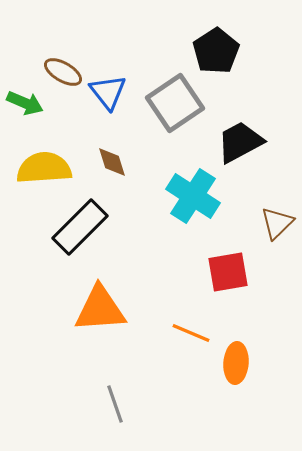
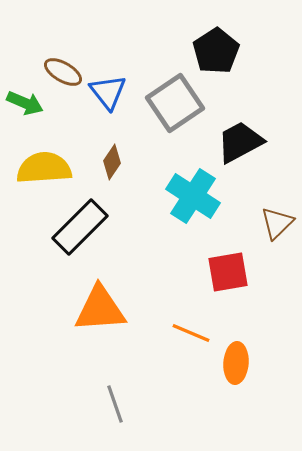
brown diamond: rotated 52 degrees clockwise
